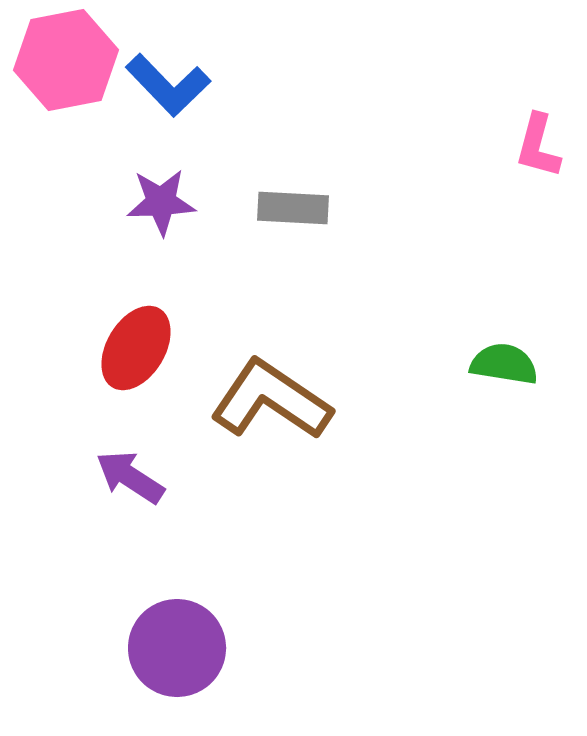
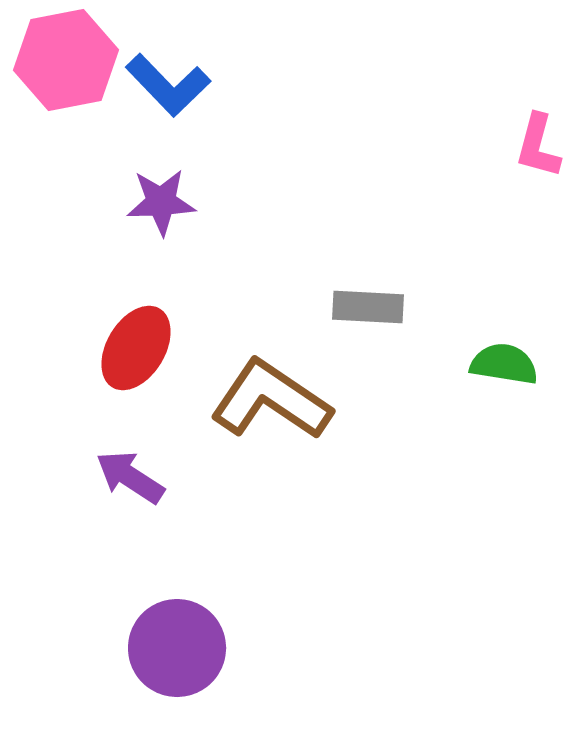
gray rectangle: moved 75 px right, 99 px down
